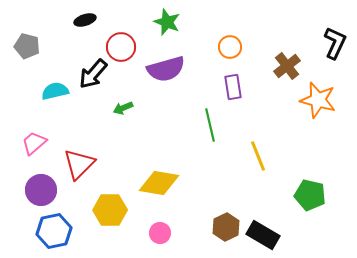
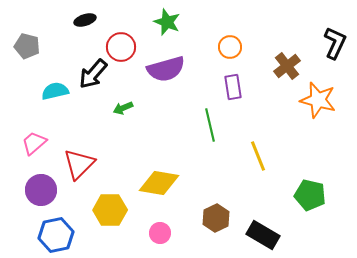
brown hexagon: moved 10 px left, 9 px up
blue hexagon: moved 2 px right, 4 px down
